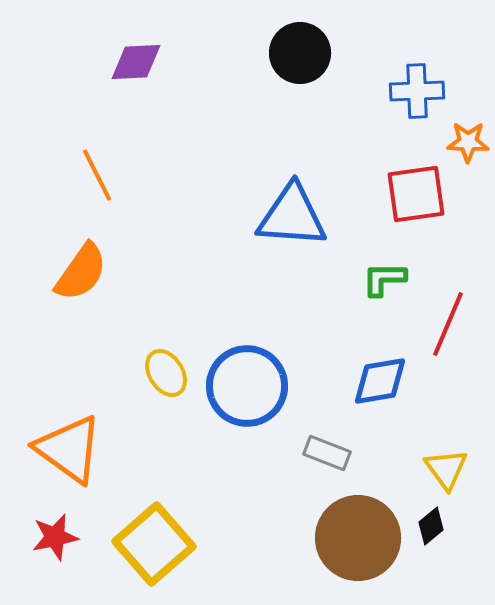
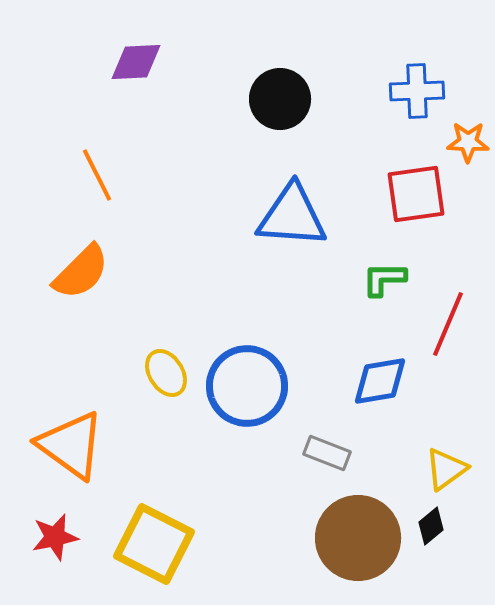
black circle: moved 20 px left, 46 px down
orange semicircle: rotated 10 degrees clockwise
orange triangle: moved 2 px right, 4 px up
yellow triangle: rotated 30 degrees clockwise
yellow square: rotated 22 degrees counterclockwise
